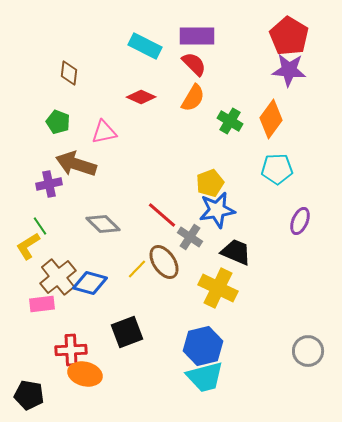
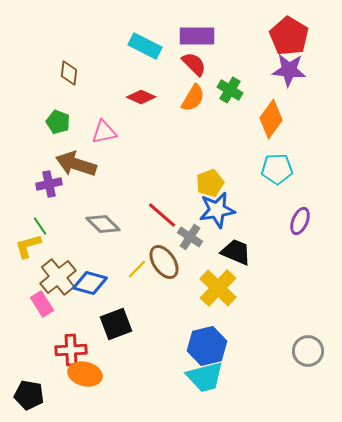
green cross: moved 31 px up
yellow L-shape: rotated 16 degrees clockwise
yellow cross: rotated 18 degrees clockwise
pink rectangle: rotated 65 degrees clockwise
black square: moved 11 px left, 8 px up
blue hexagon: moved 4 px right
